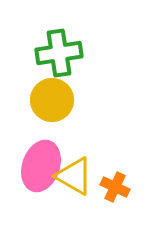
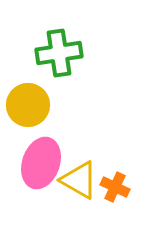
yellow circle: moved 24 px left, 5 px down
pink ellipse: moved 3 px up
yellow triangle: moved 5 px right, 4 px down
